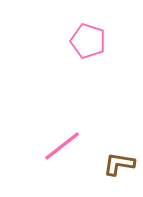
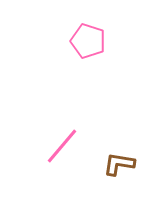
pink line: rotated 12 degrees counterclockwise
